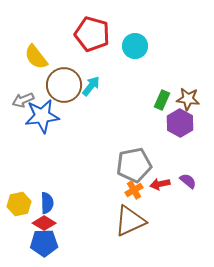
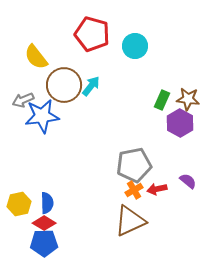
red arrow: moved 3 px left, 5 px down
